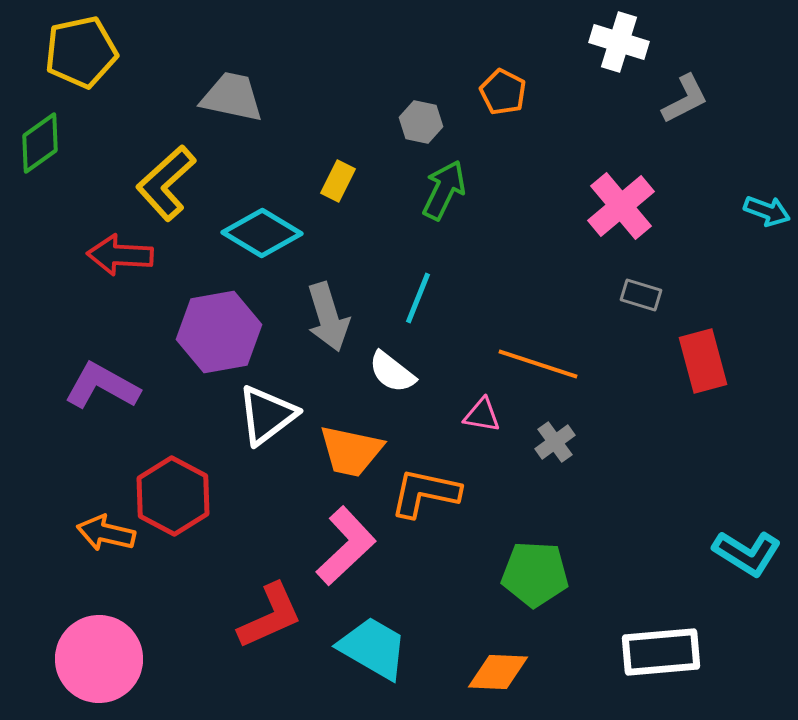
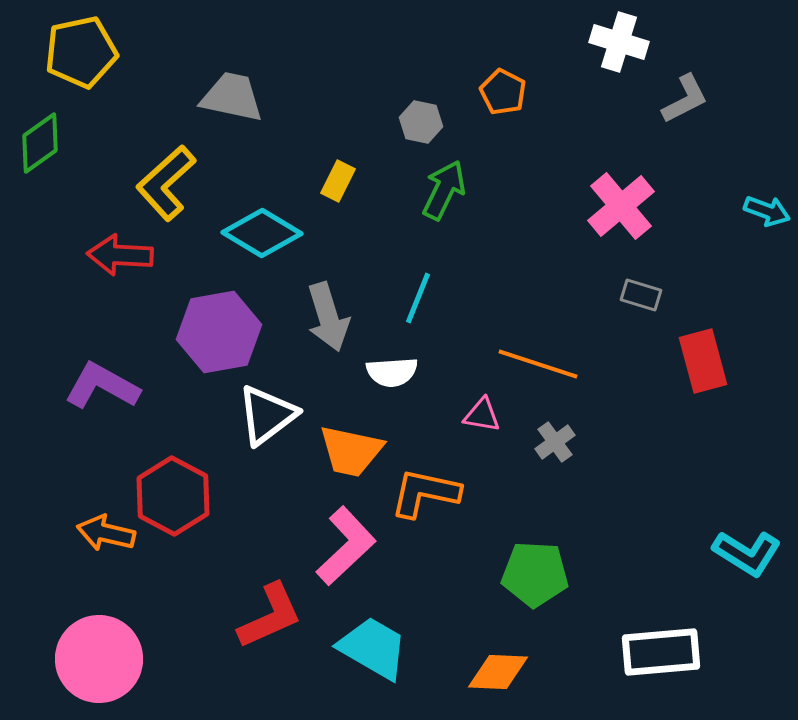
white semicircle: rotated 42 degrees counterclockwise
